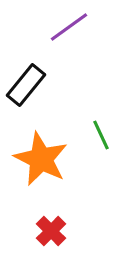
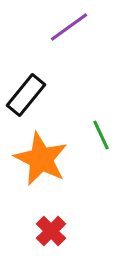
black rectangle: moved 10 px down
